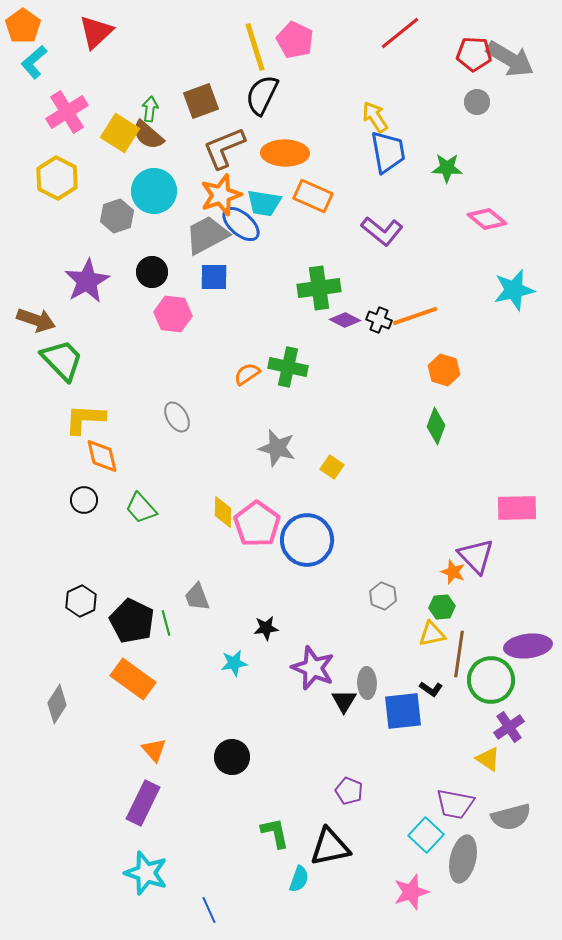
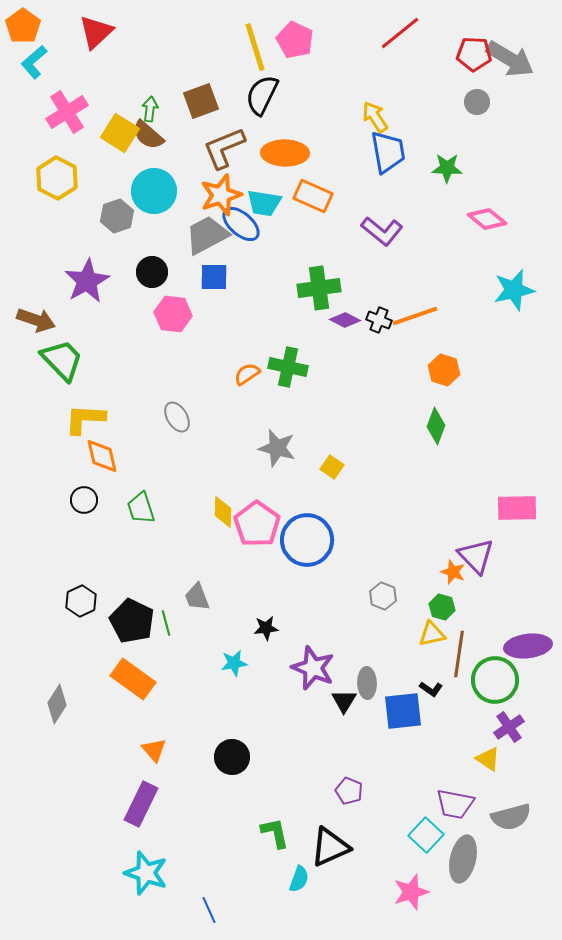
green trapezoid at (141, 508): rotated 24 degrees clockwise
green hexagon at (442, 607): rotated 20 degrees clockwise
green circle at (491, 680): moved 4 px right
purple rectangle at (143, 803): moved 2 px left, 1 px down
black triangle at (330, 847): rotated 12 degrees counterclockwise
